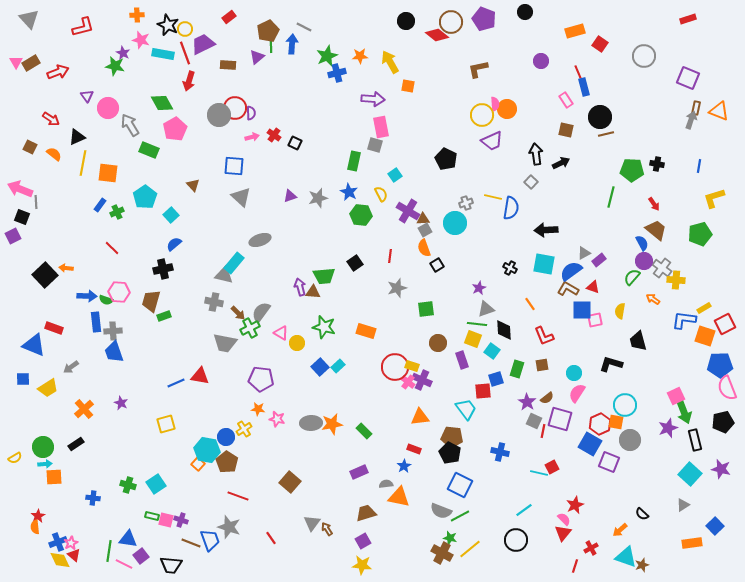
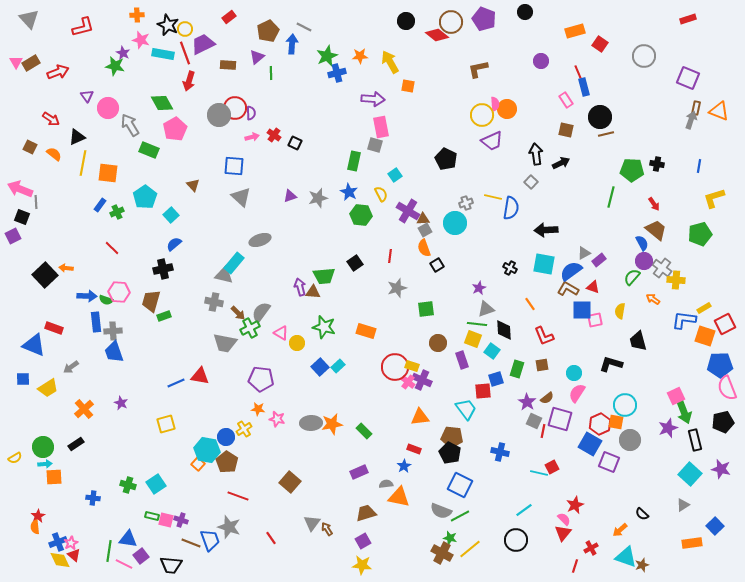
green line at (271, 46): moved 27 px down
